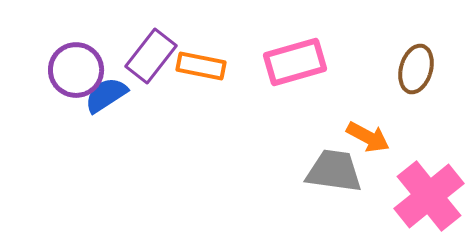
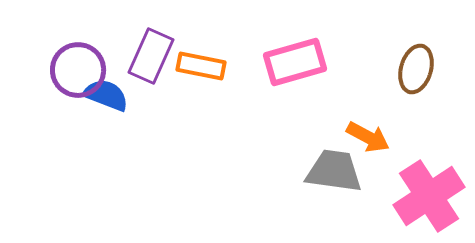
purple rectangle: rotated 14 degrees counterclockwise
purple circle: moved 2 px right
blue semicircle: rotated 54 degrees clockwise
pink cross: rotated 6 degrees clockwise
